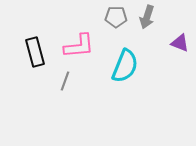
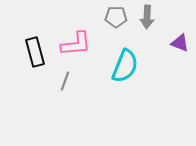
gray arrow: rotated 15 degrees counterclockwise
pink L-shape: moved 3 px left, 2 px up
